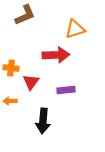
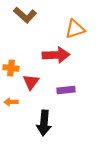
brown L-shape: rotated 65 degrees clockwise
orange arrow: moved 1 px right, 1 px down
black arrow: moved 1 px right, 2 px down
